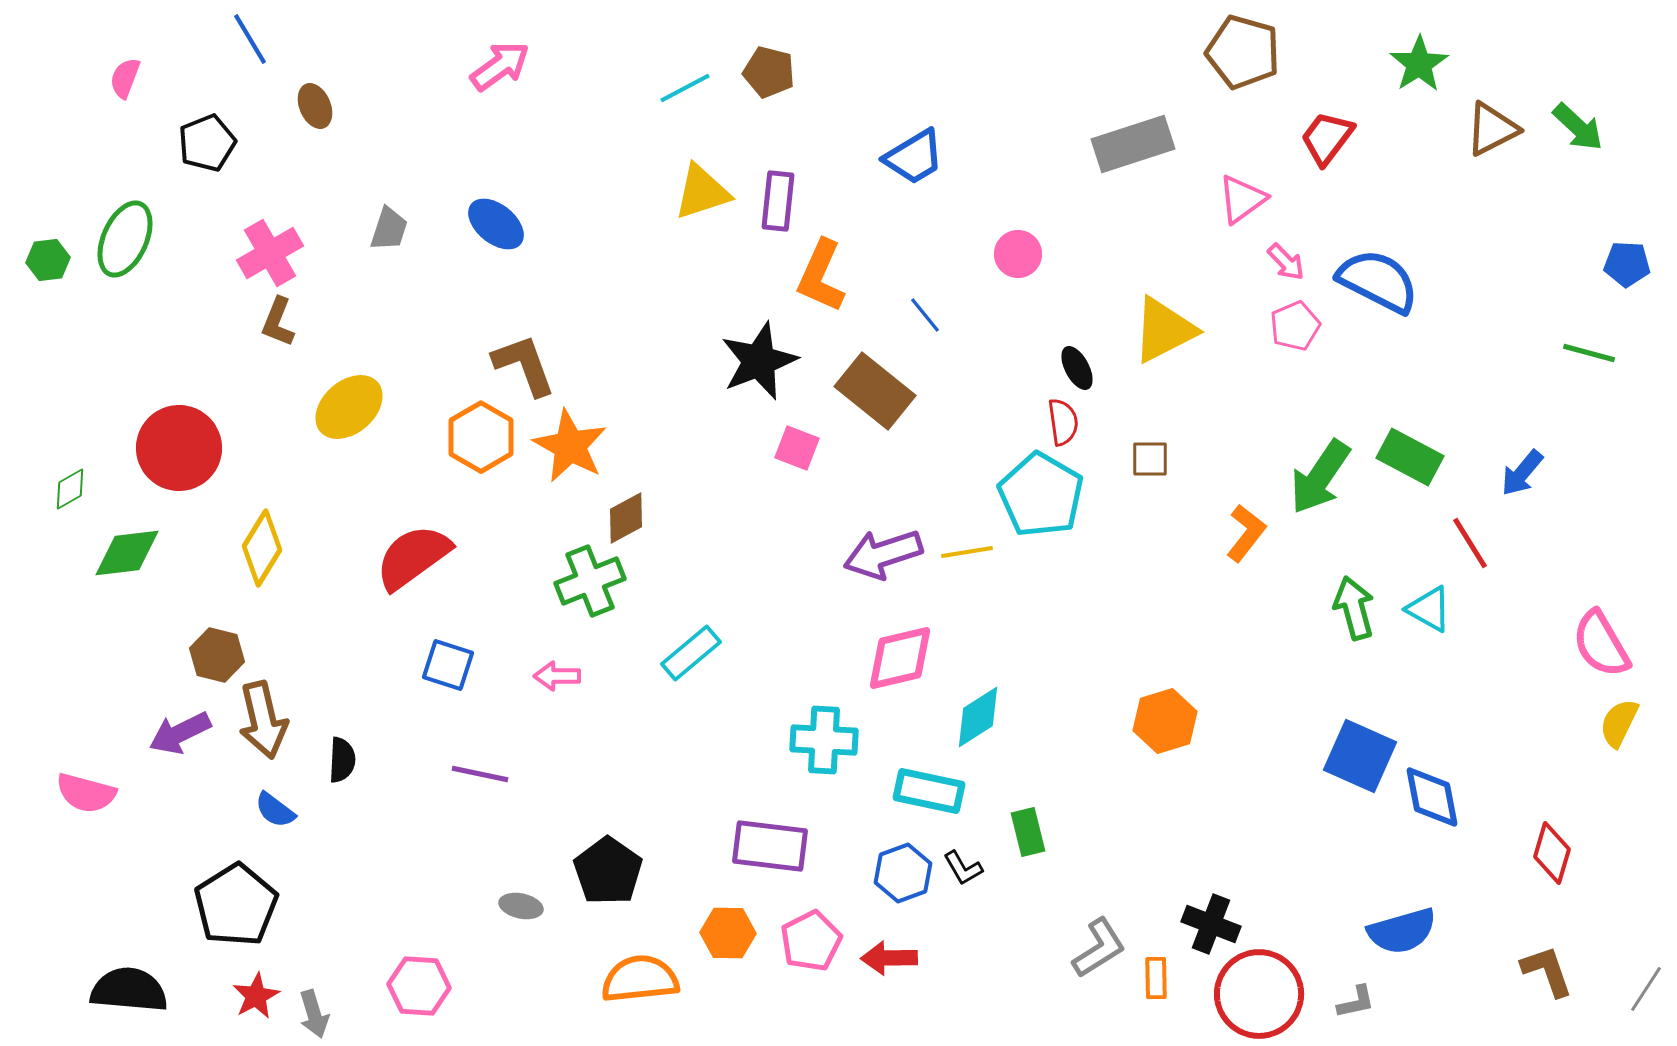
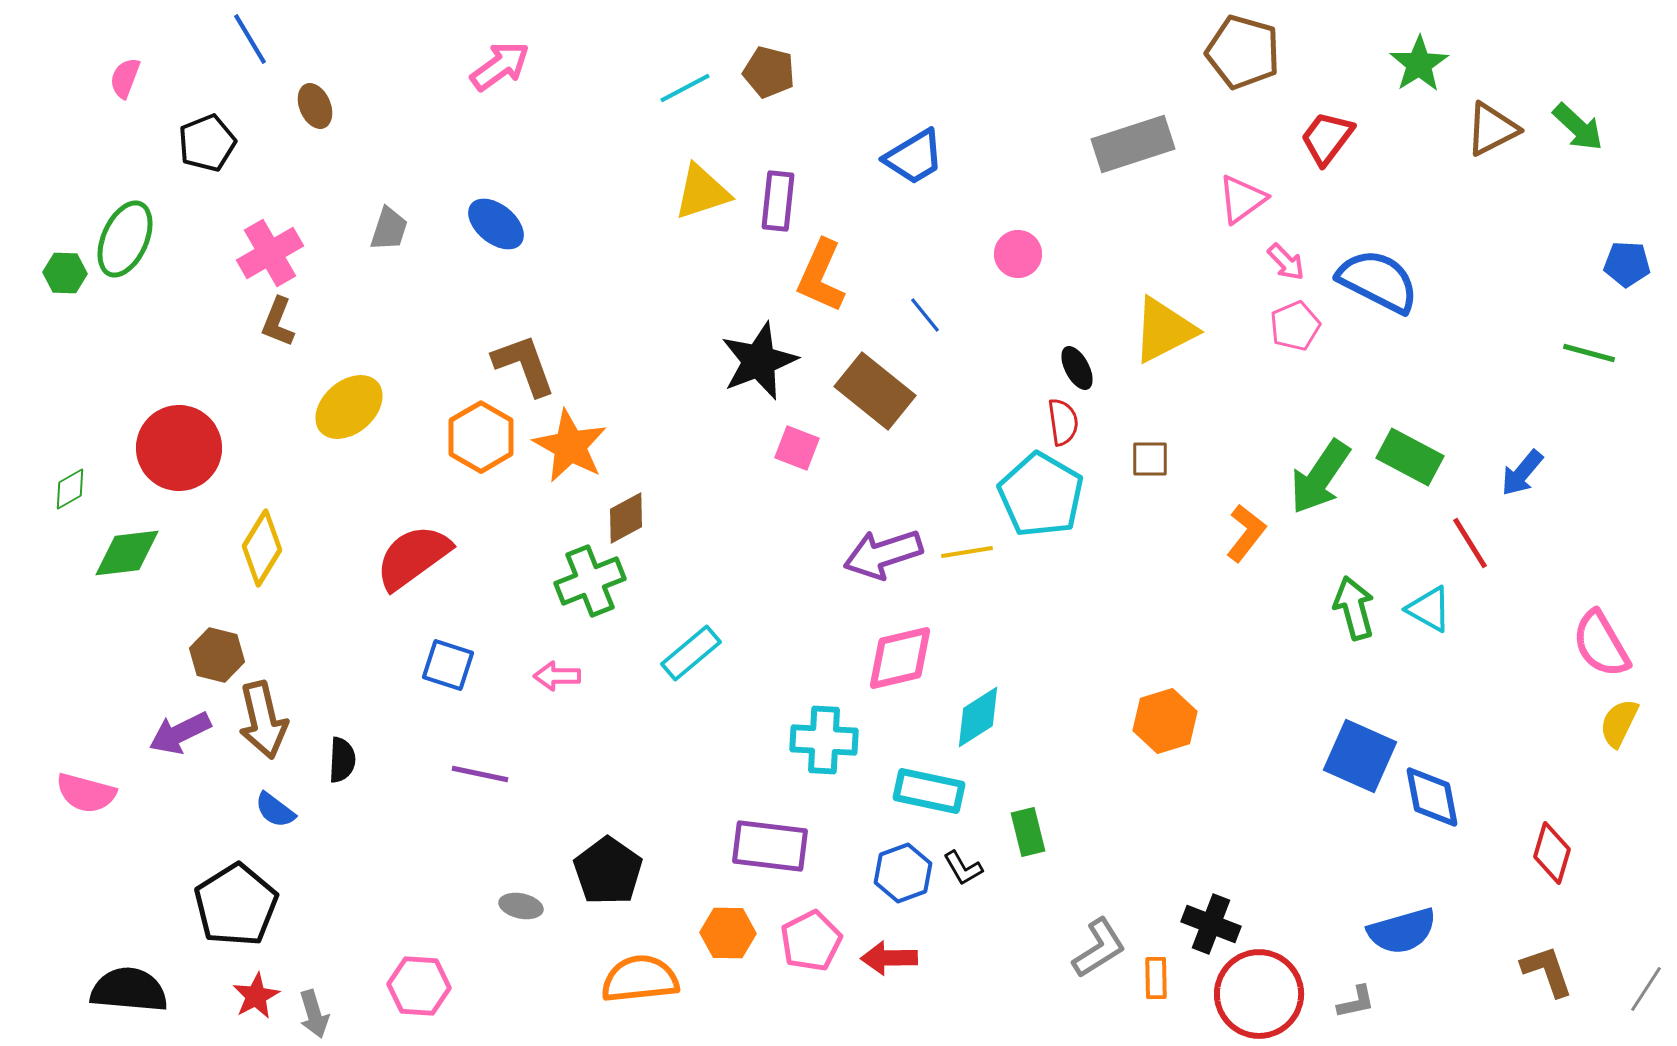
green hexagon at (48, 260): moved 17 px right, 13 px down; rotated 9 degrees clockwise
